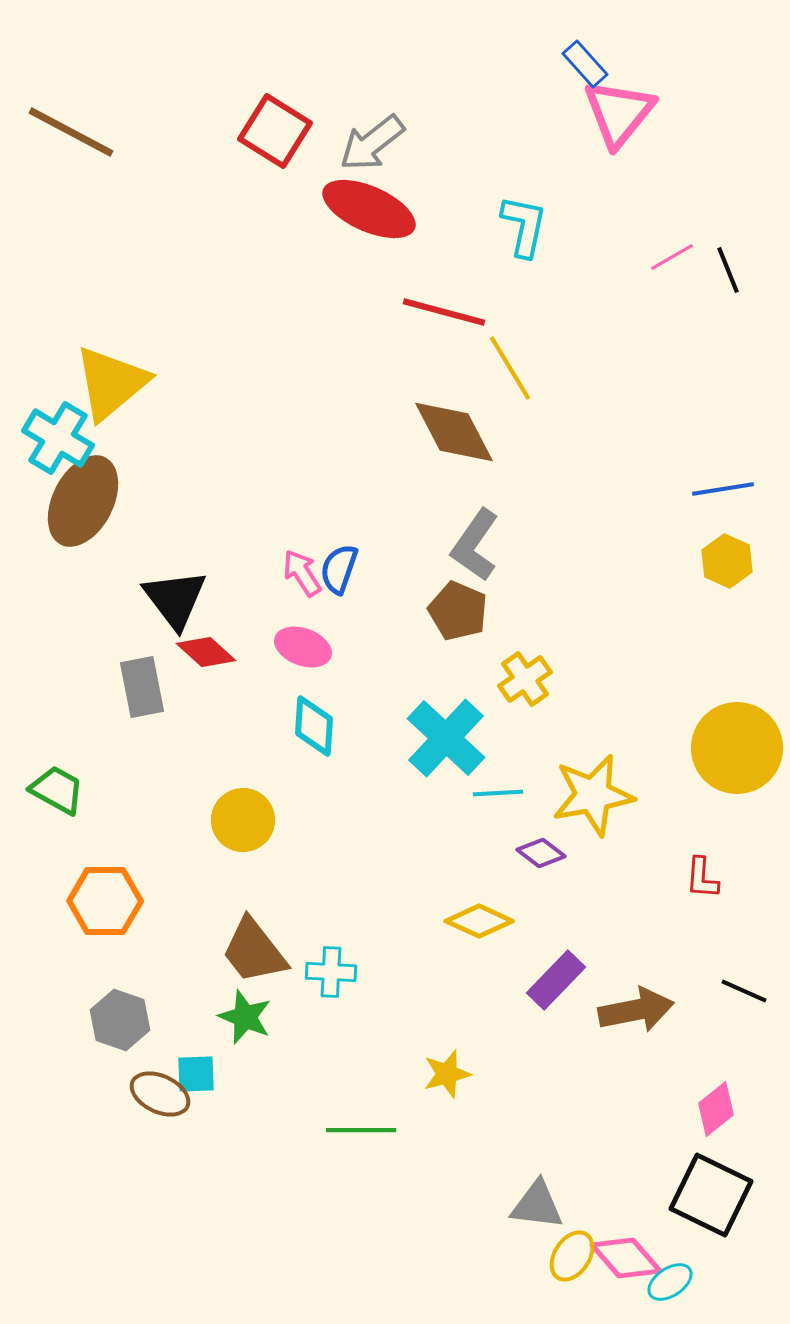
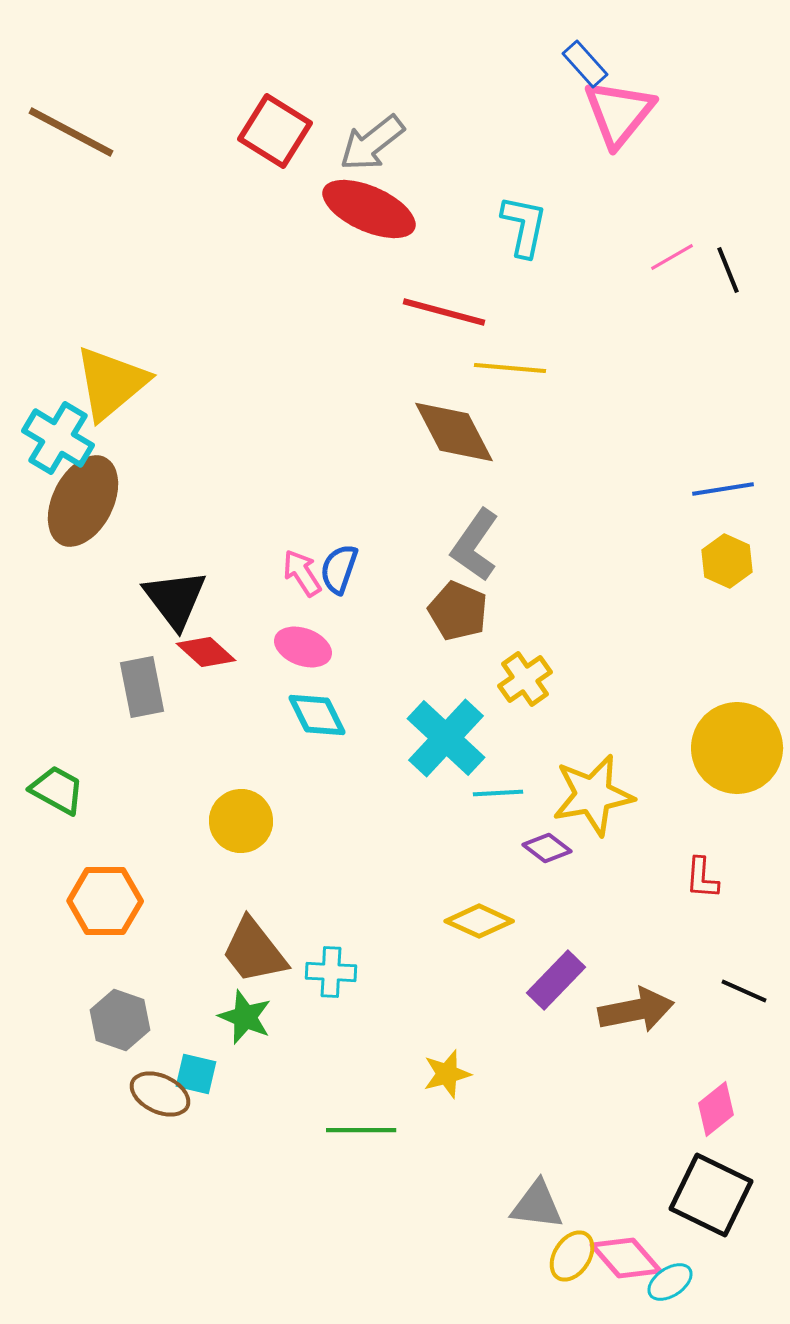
yellow line at (510, 368): rotated 54 degrees counterclockwise
cyan diamond at (314, 726): moved 3 px right, 11 px up; rotated 30 degrees counterclockwise
yellow circle at (243, 820): moved 2 px left, 1 px down
purple diamond at (541, 853): moved 6 px right, 5 px up
cyan square at (196, 1074): rotated 15 degrees clockwise
